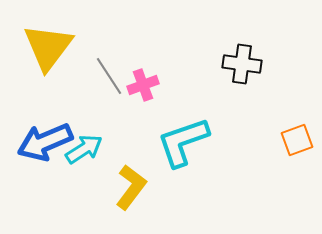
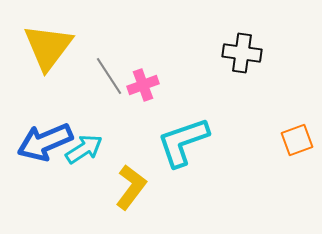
black cross: moved 11 px up
